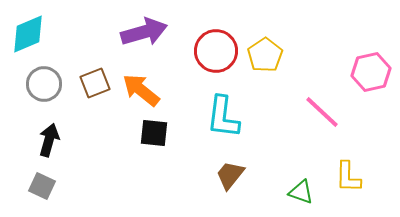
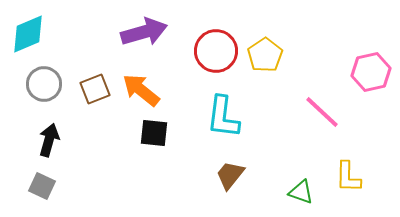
brown square: moved 6 px down
